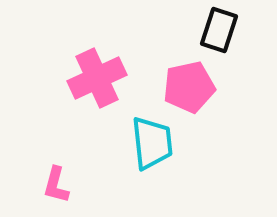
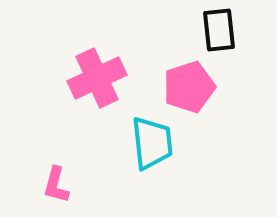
black rectangle: rotated 24 degrees counterclockwise
pink pentagon: rotated 6 degrees counterclockwise
